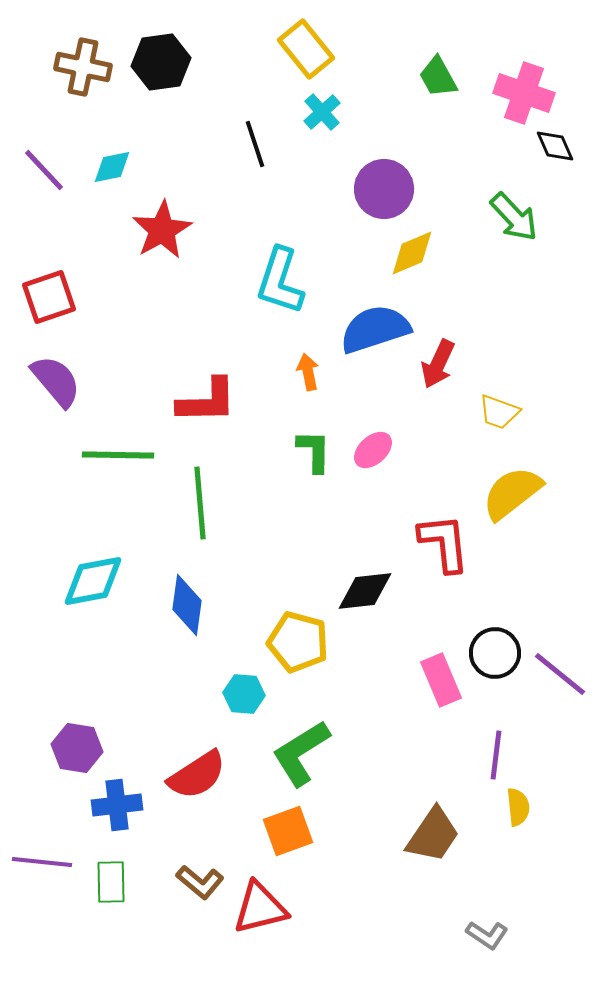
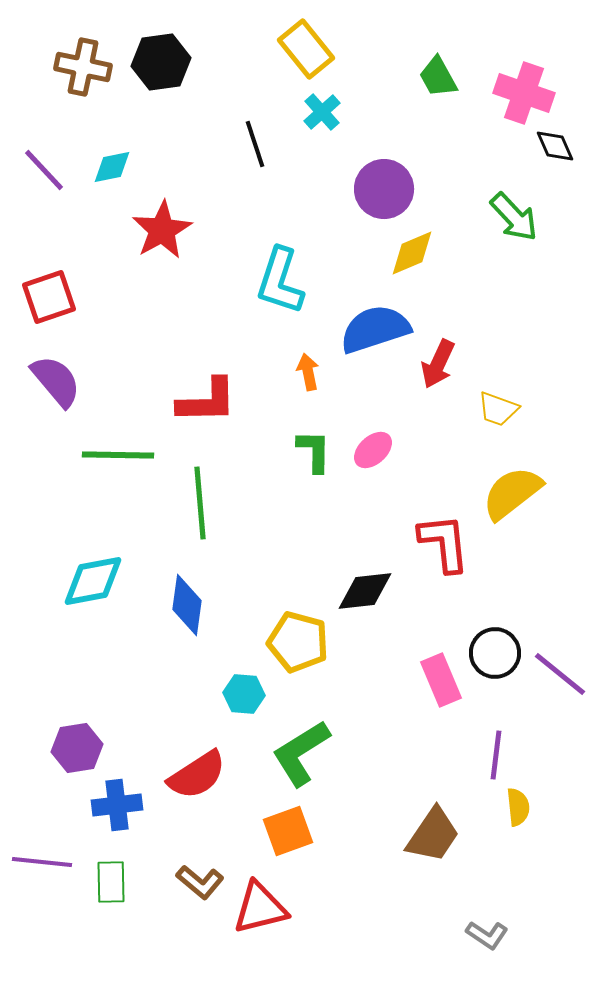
yellow trapezoid at (499, 412): moved 1 px left, 3 px up
purple hexagon at (77, 748): rotated 18 degrees counterclockwise
